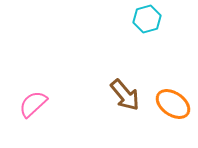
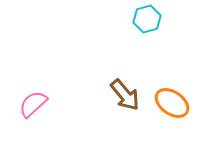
orange ellipse: moved 1 px left, 1 px up
